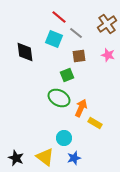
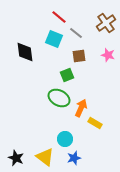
brown cross: moved 1 px left, 1 px up
cyan circle: moved 1 px right, 1 px down
